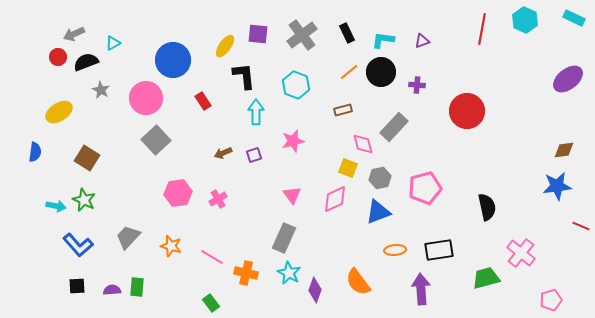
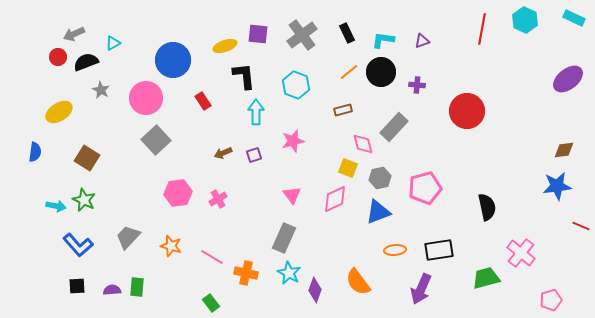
yellow ellipse at (225, 46): rotated 35 degrees clockwise
purple arrow at (421, 289): rotated 152 degrees counterclockwise
